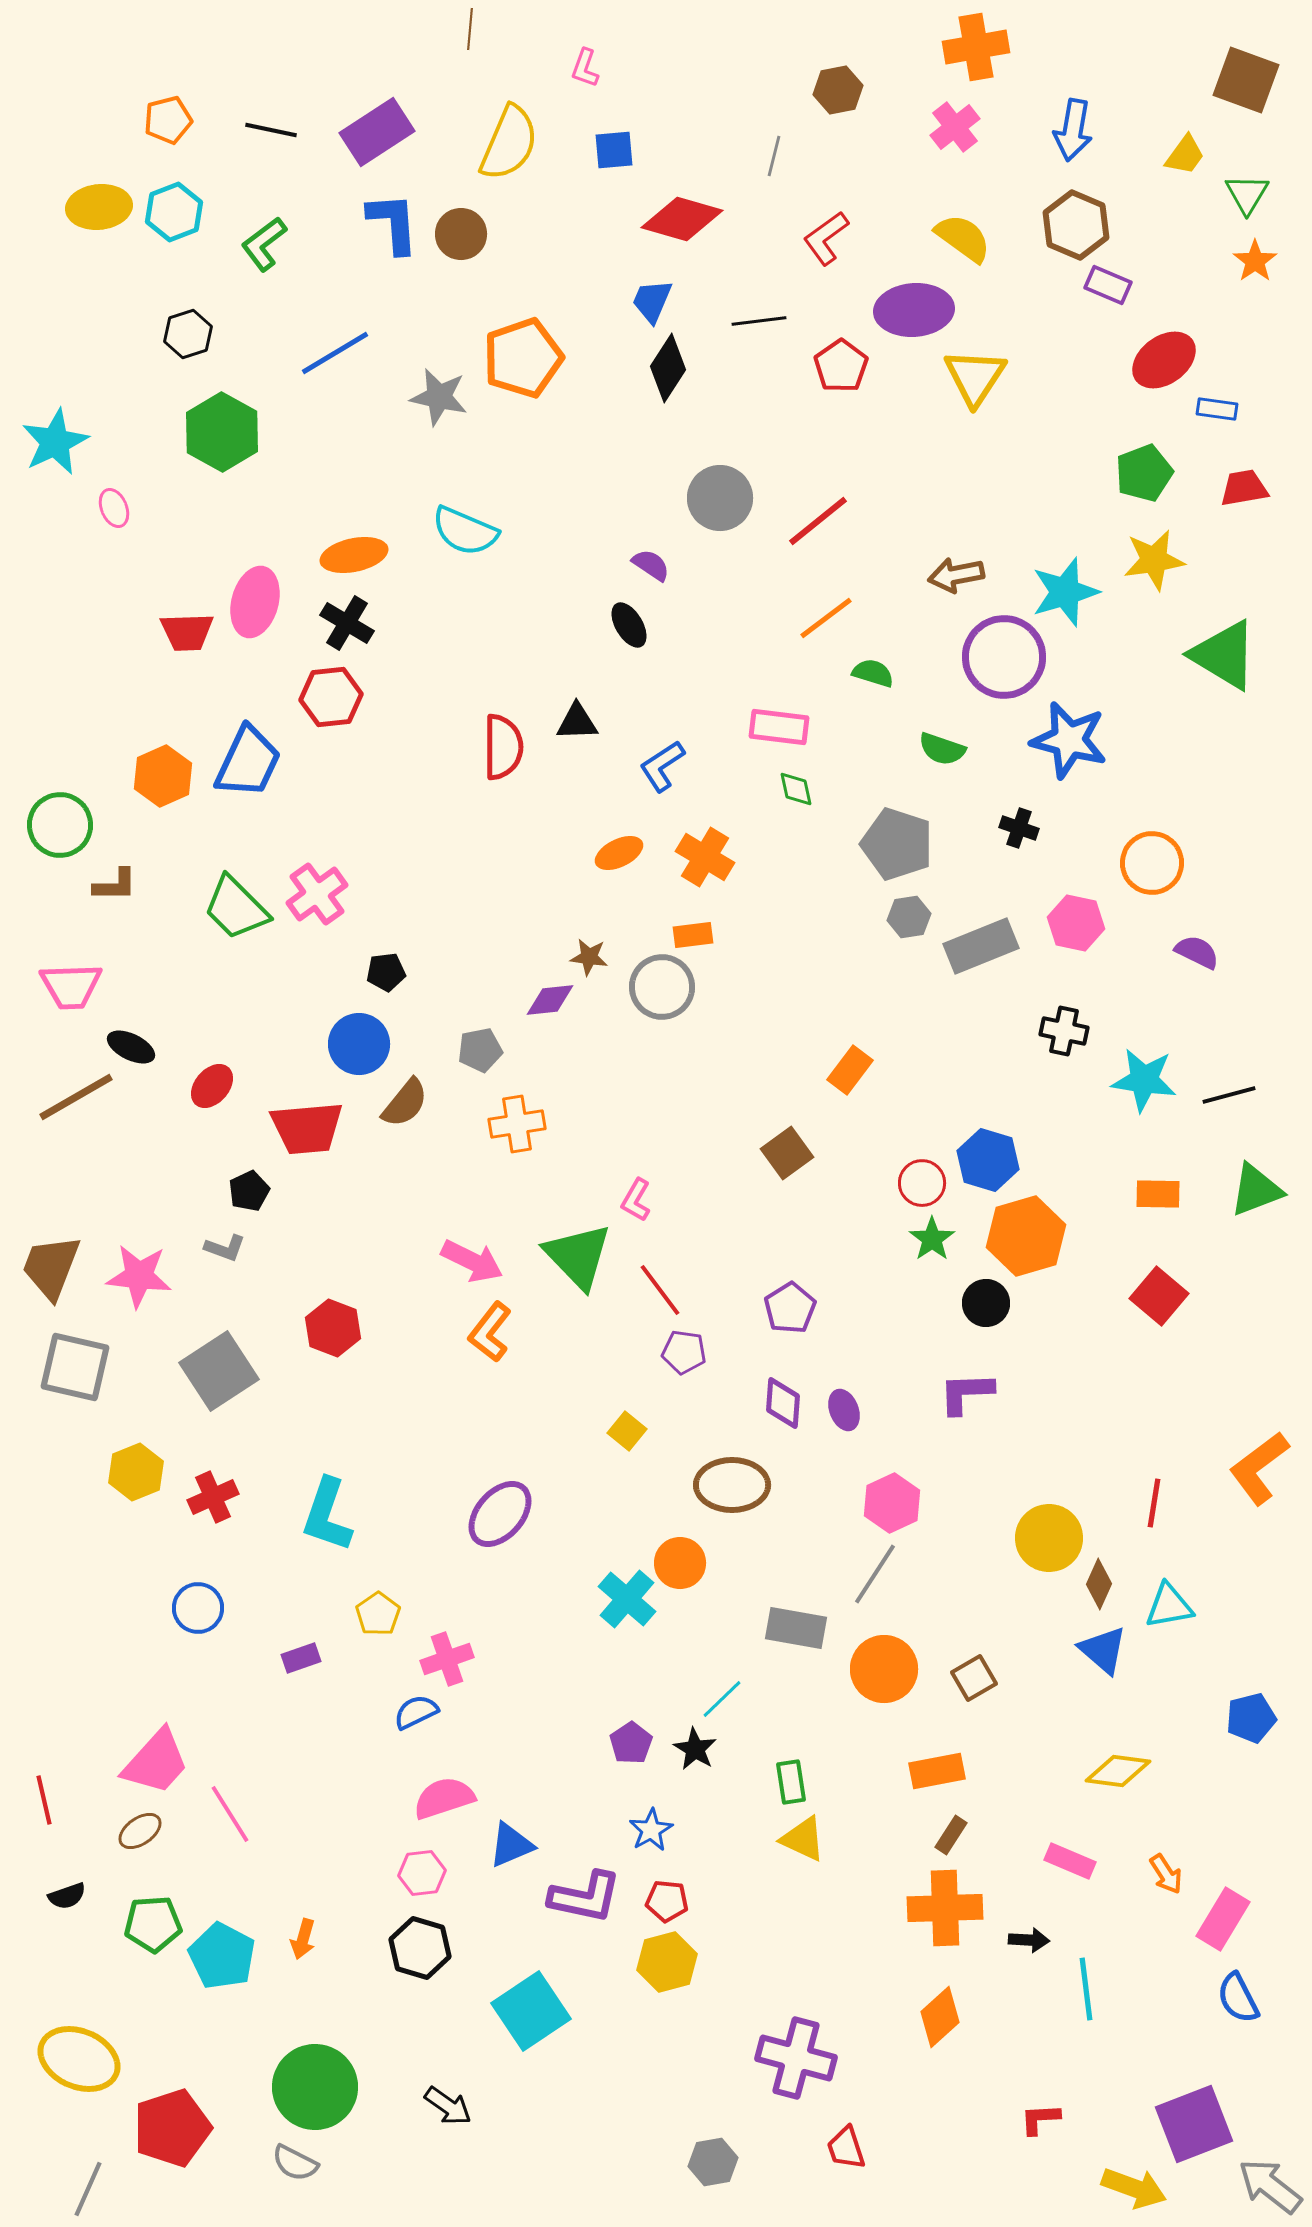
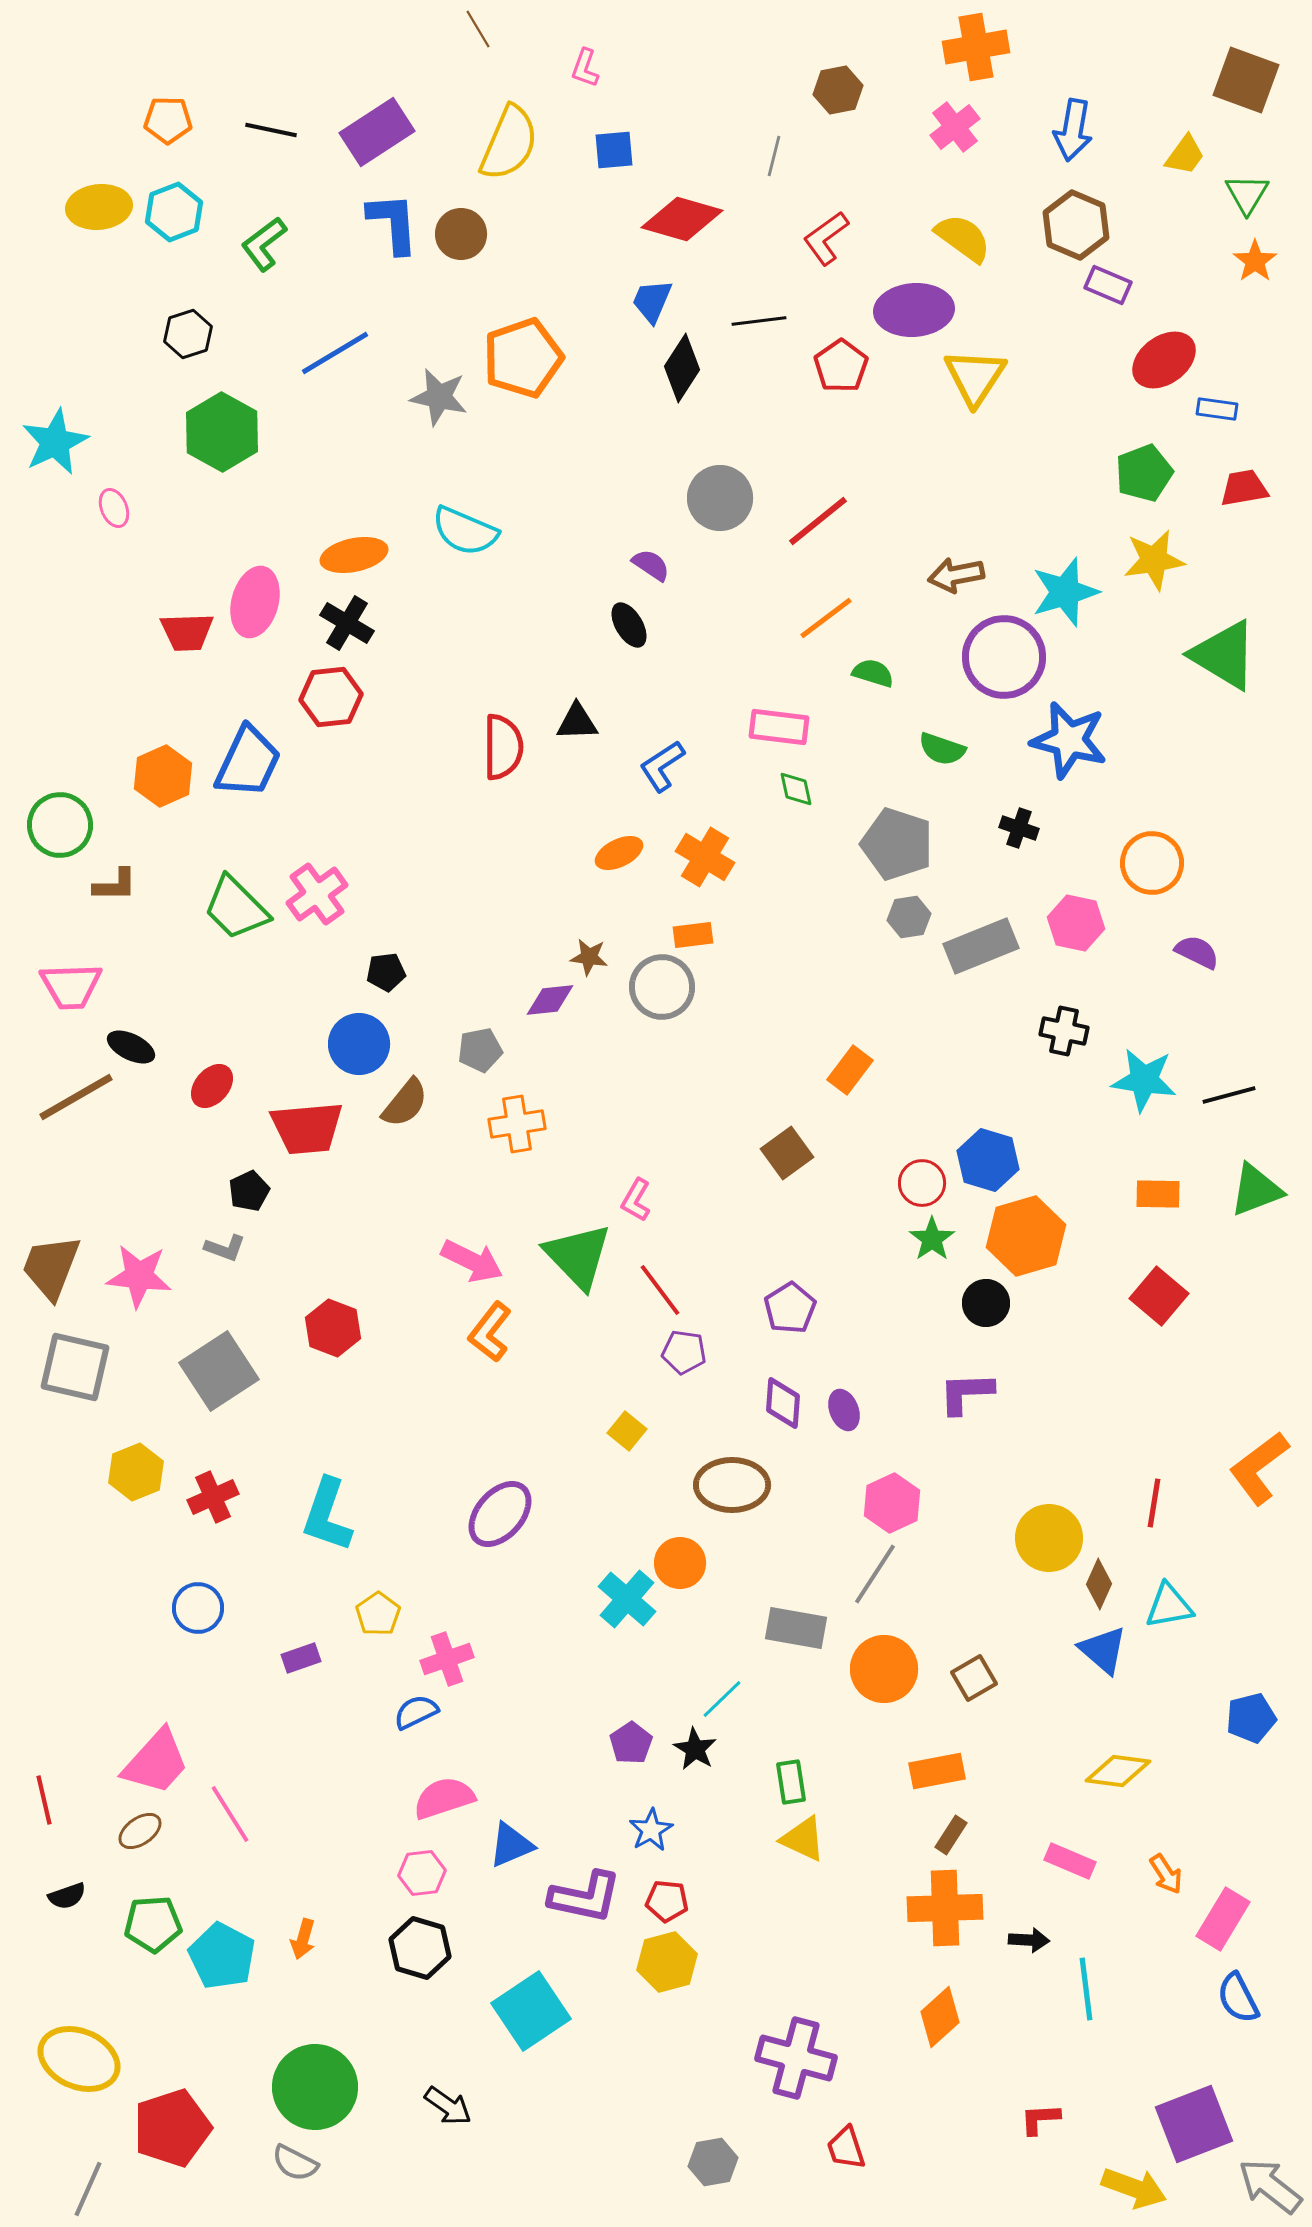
brown line at (470, 29): moved 8 px right; rotated 36 degrees counterclockwise
orange pentagon at (168, 120): rotated 15 degrees clockwise
black diamond at (668, 368): moved 14 px right
